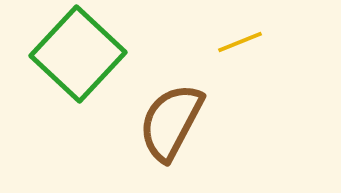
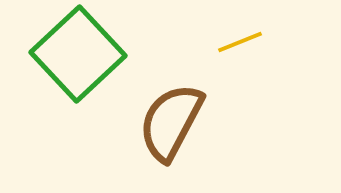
green square: rotated 4 degrees clockwise
